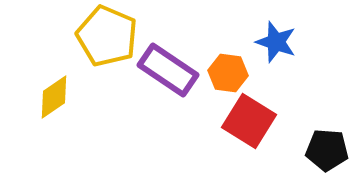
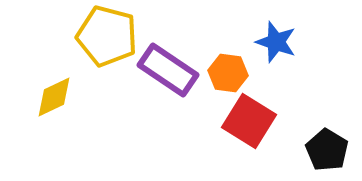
yellow pentagon: rotated 8 degrees counterclockwise
yellow diamond: rotated 9 degrees clockwise
black pentagon: rotated 27 degrees clockwise
